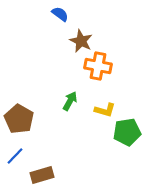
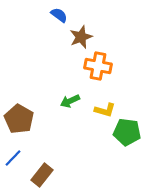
blue semicircle: moved 1 px left, 1 px down
brown star: moved 4 px up; rotated 25 degrees clockwise
green arrow: rotated 144 degrees counterclockwise
green pentagon: rotated 16 degrees clockwise
blue line: moved 2 px left, 2 px down
brown rectangle: rotated 35 degrees counterclockwise
